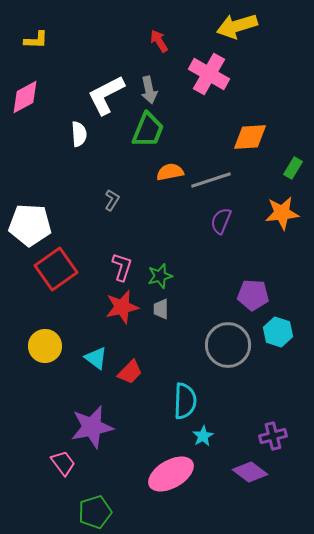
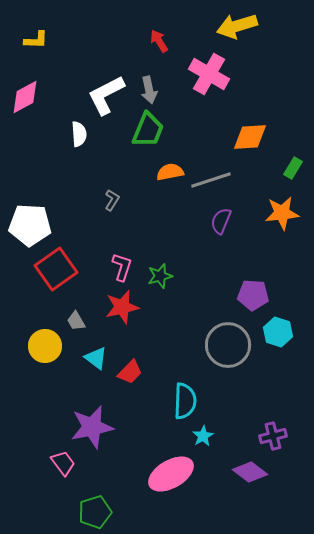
gray trapezoid: moved 85 px left, 12 px down; rotated 30 degrees counterclockwise
